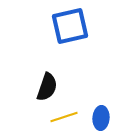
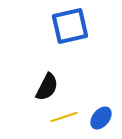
black semicircle: rotated 8 degrees clockwise
blue ellipse: rotated 35 degrees clockwise
